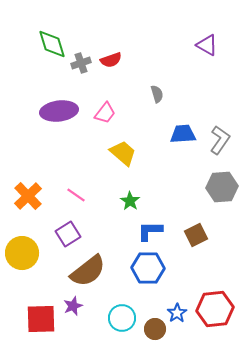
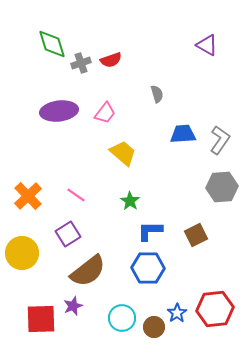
brown circle: moved 1 px left, 2 px up
